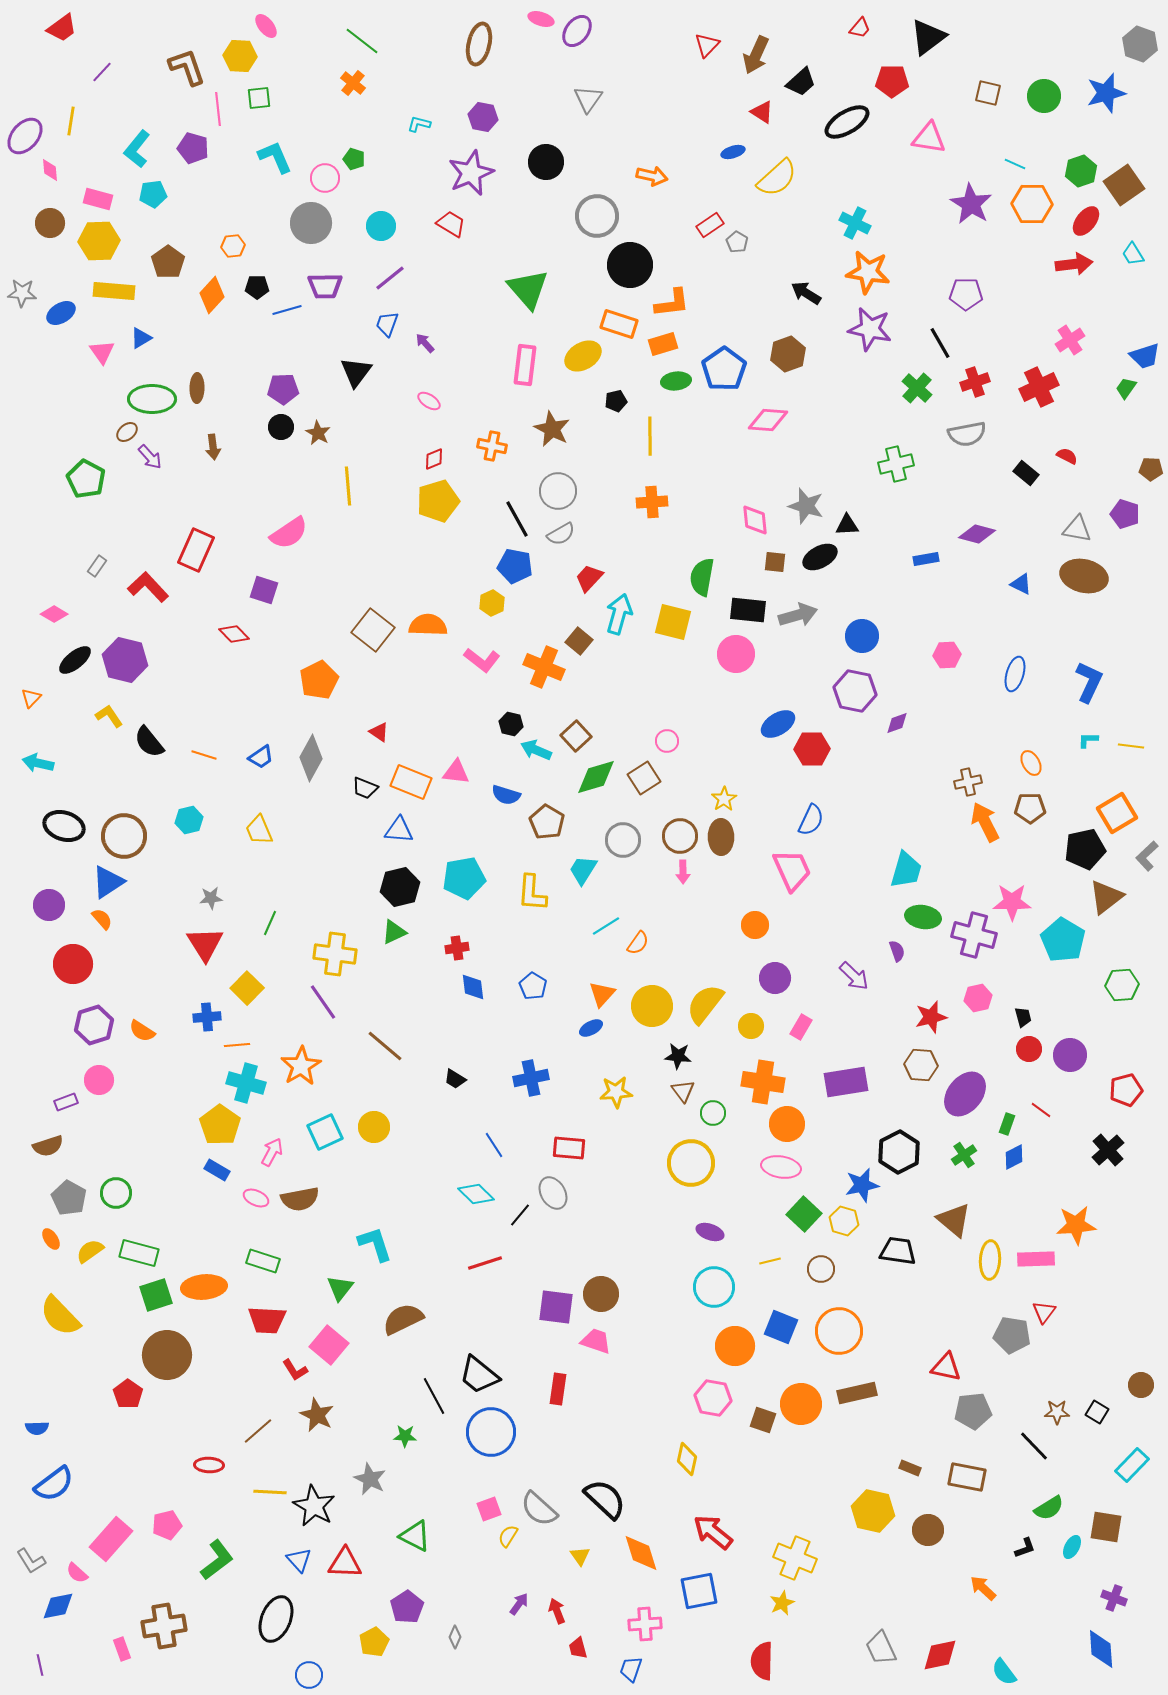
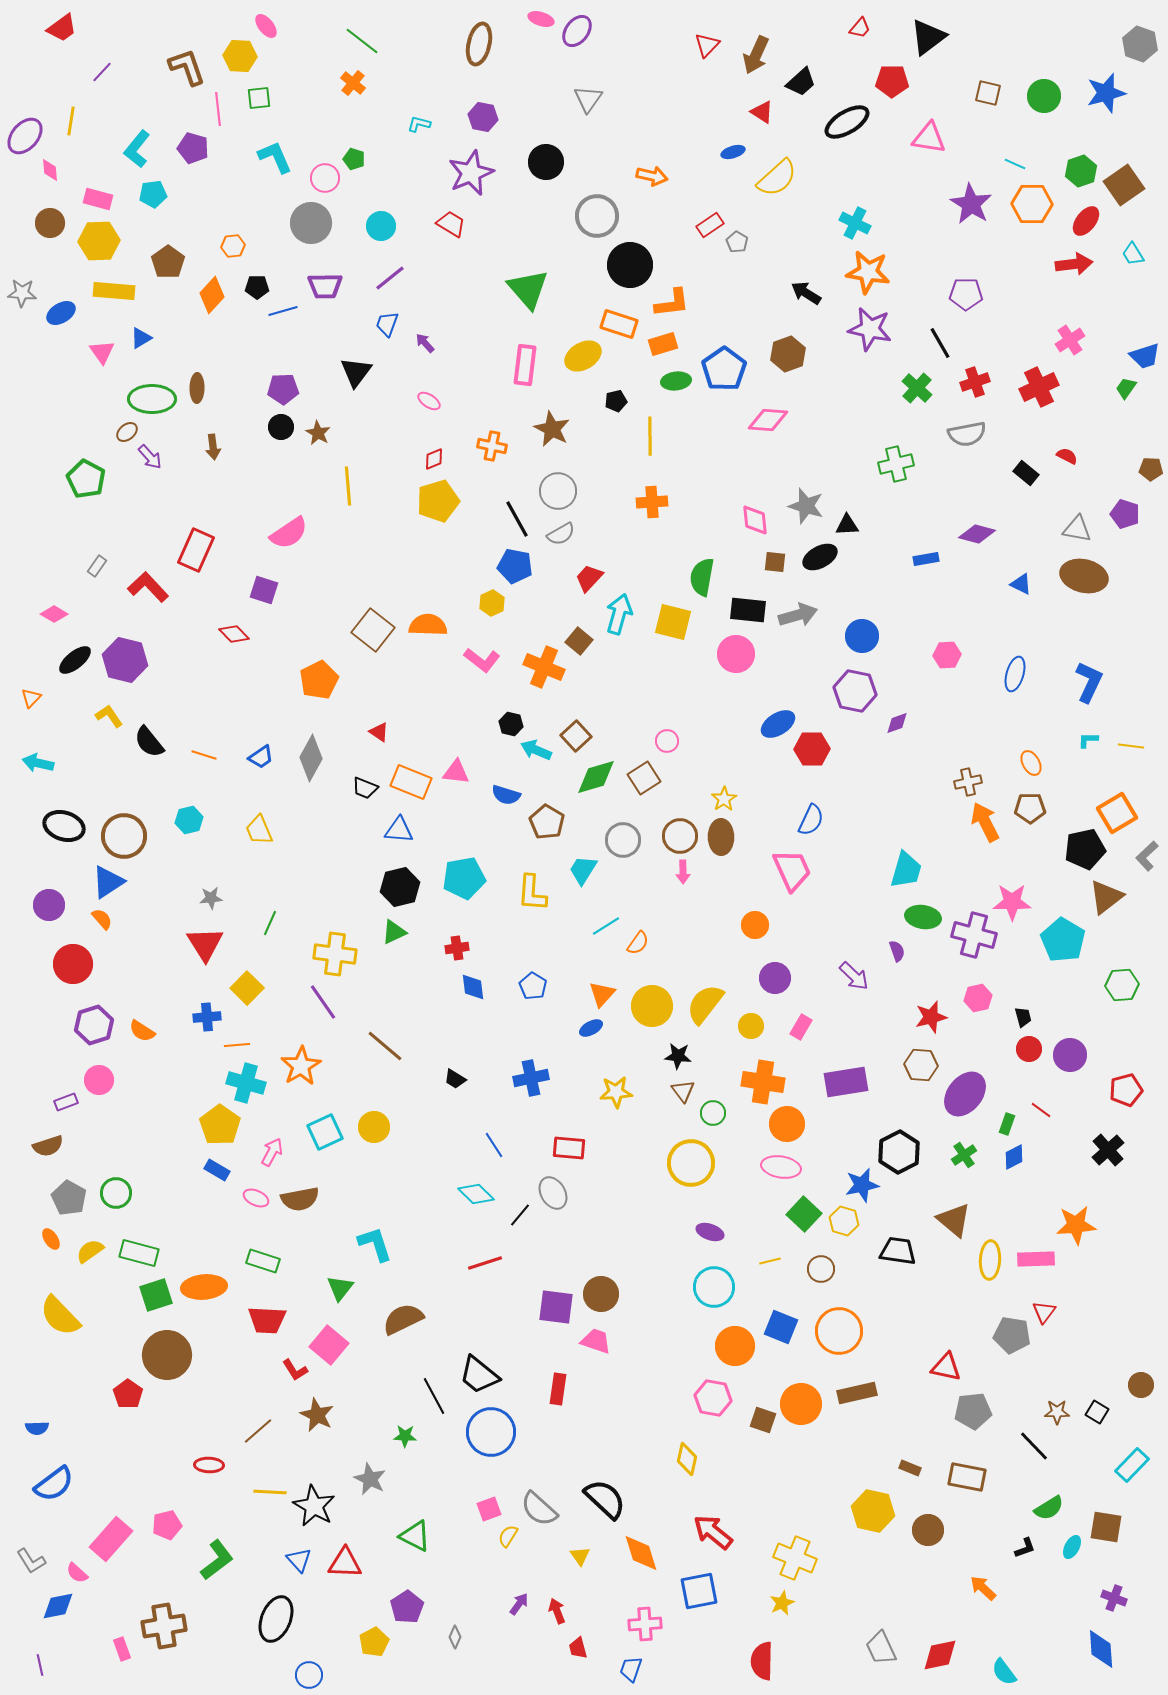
blue line at (287, 310): moved 4 px left, 1 px down
